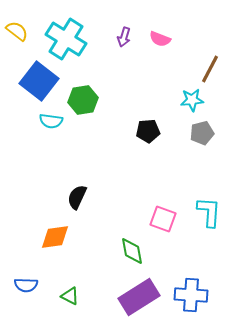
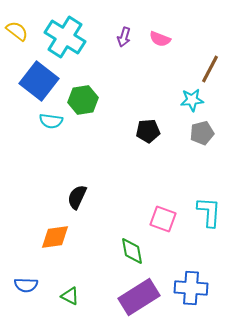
cyan cross: moved 1 px left, 2 px up
blue cross: moved 7 px up
